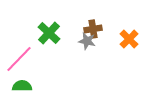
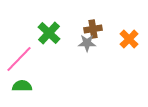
gray star: moved 2 px down; rotated 12 degrees counterclockwise
